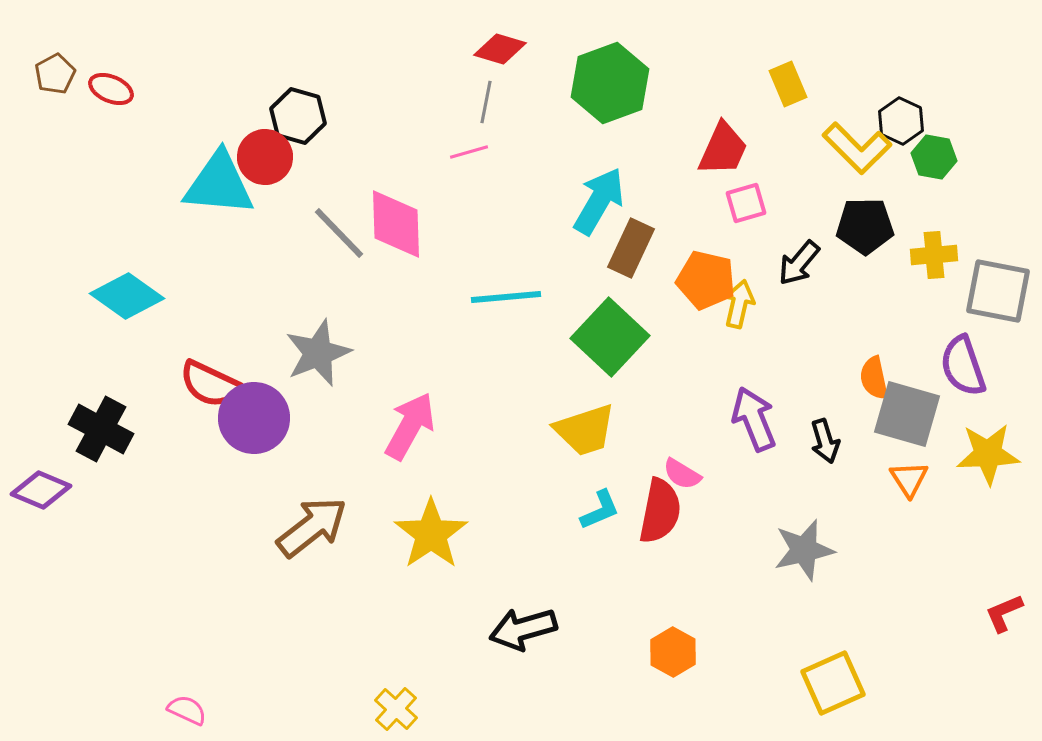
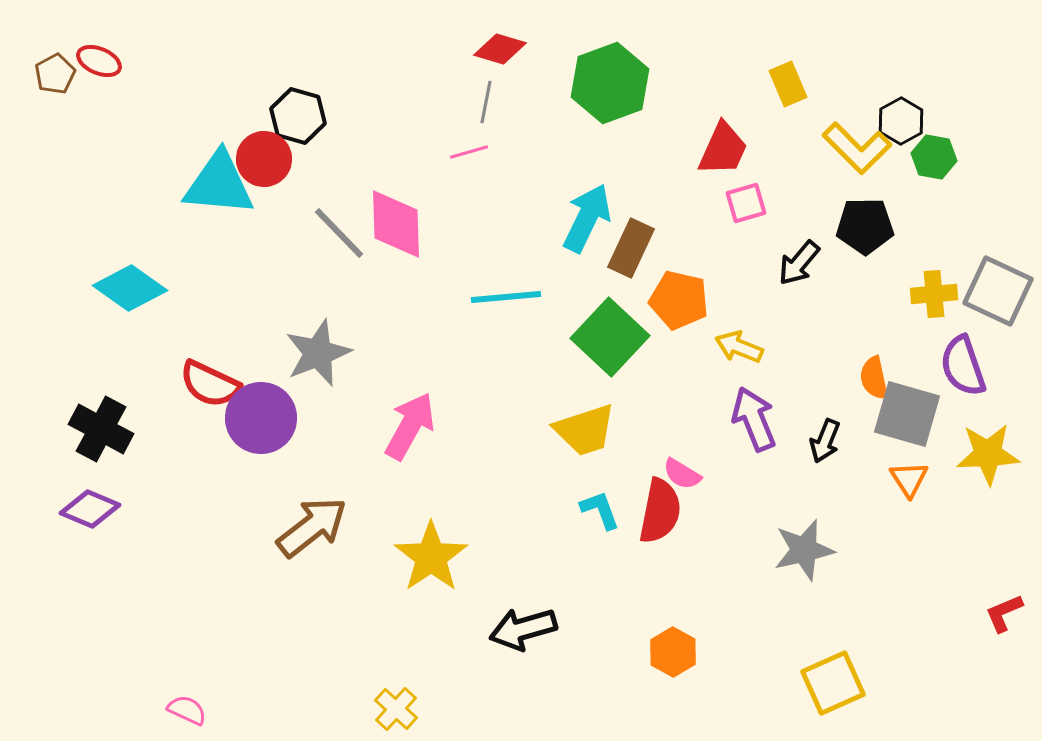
red ellipse at (111, 89): moved 12 px left, 28 px up
black hexagon at (901, 121): rotated 6 degrees clockwise
red circle at (265, 157): moved 1 px left, 2 px down
cyan arrow at (599, 201): moved 12 px left, 17 px down; rotated 4 degrees counterclockwise
yellow cross at (934, 255): moved 39 px down
orange pentagon at (706, 280): moved 27 px left, 20 px down
gray square at (998, 291): rotated 14 degrees clockwise
cyan diamond at (127, 296): moved 3 px right, 8 px up
yellow arrow at (739, 304): moved 43 px down; rotated 81 degrees counterclockwise
purple circle at (254, 418): moved 7 px right
black arrow at (825, 441): rotated 39 degrees clockwise
purple diamond at (41, 490): moved 49 px right, 19 px down
cyan L-shape at (600, 510): rotated 87 degrees counterclockwise
yellow star at (431, 534): moved 23 px down
